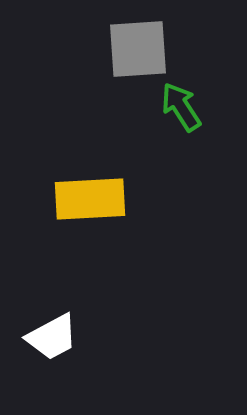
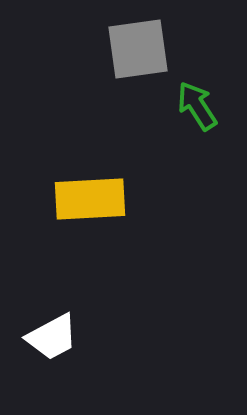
gray square: rotated 4 degrees counterclockwise
green arrow: moved 16 px right, 1 px up
